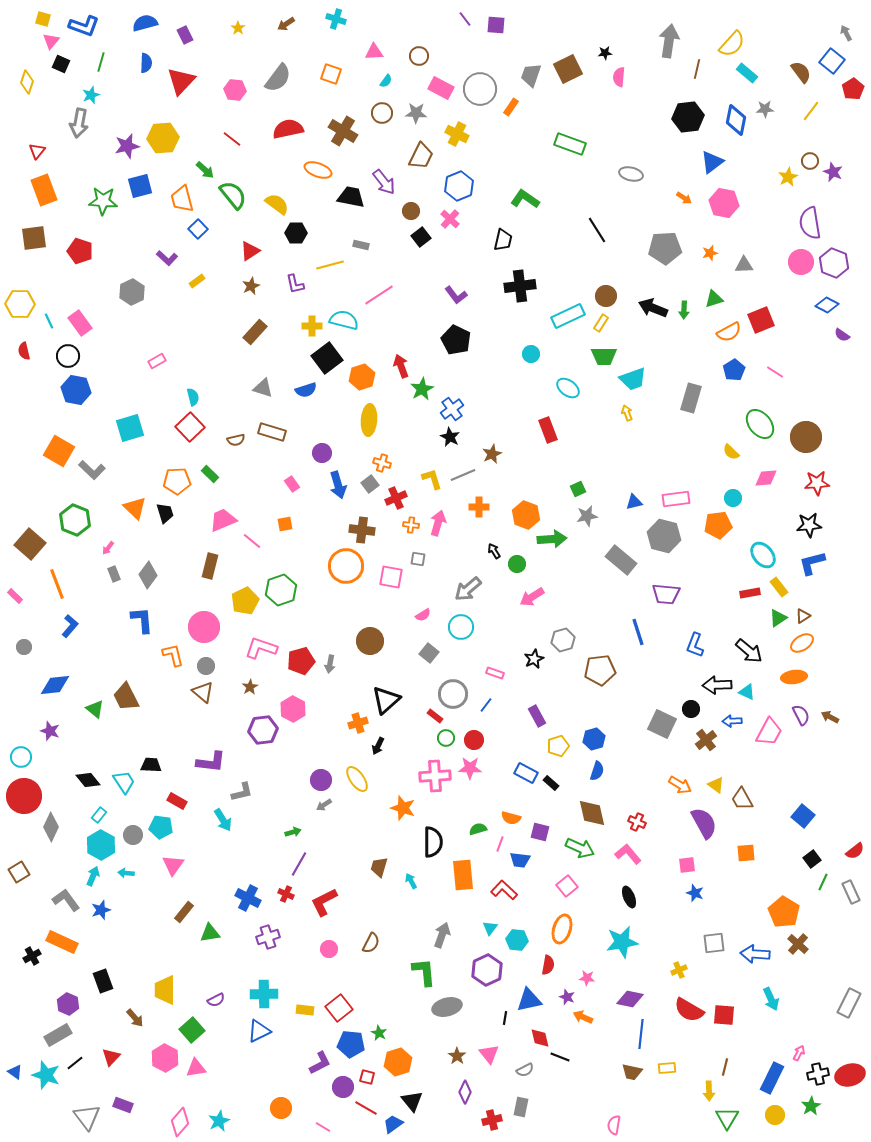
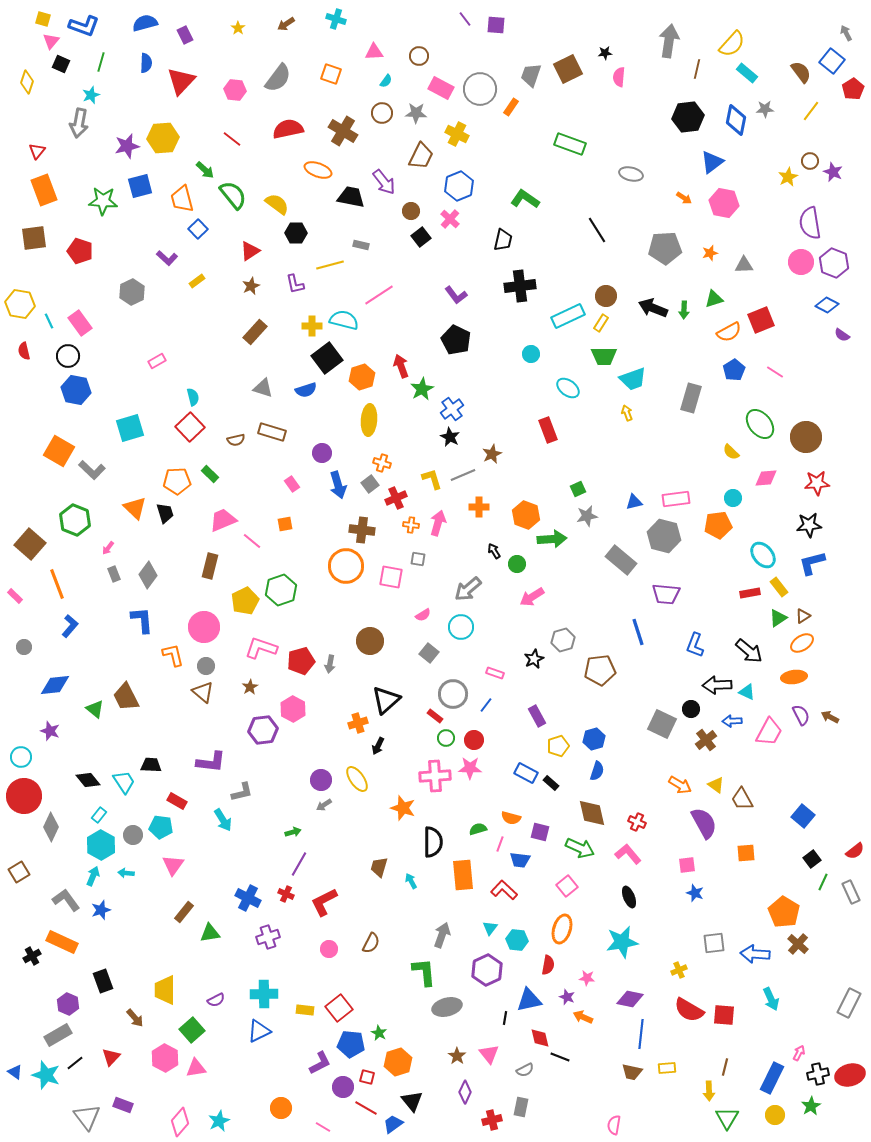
yellow hexagon at (20, 304): rotated 8 degrees clockwise
